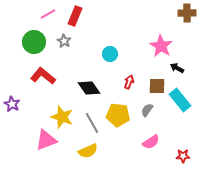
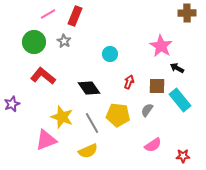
purple star: rotated 21 degrees clockwise
pink semicircle: moved 2 px right, 3 px down
